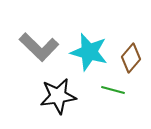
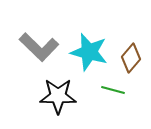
black star: rotated 9 degrees clockwise
